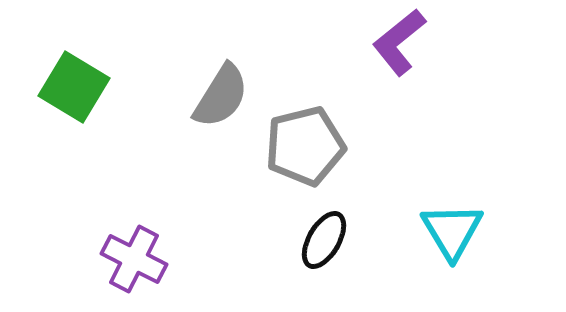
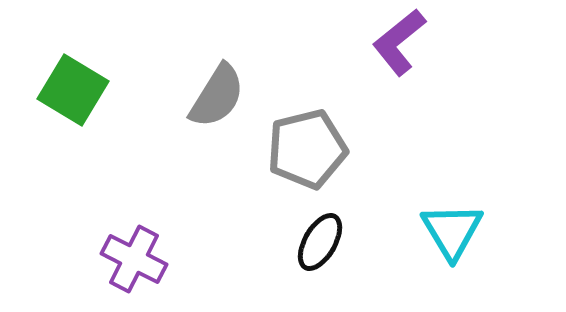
green square: moved 1 px left, 3 px down
gray semicircle: moved 4 px left
gray pentagon: moved 2 px right, 3 px down
black ellipse: moved 4 px left, 2 px down
